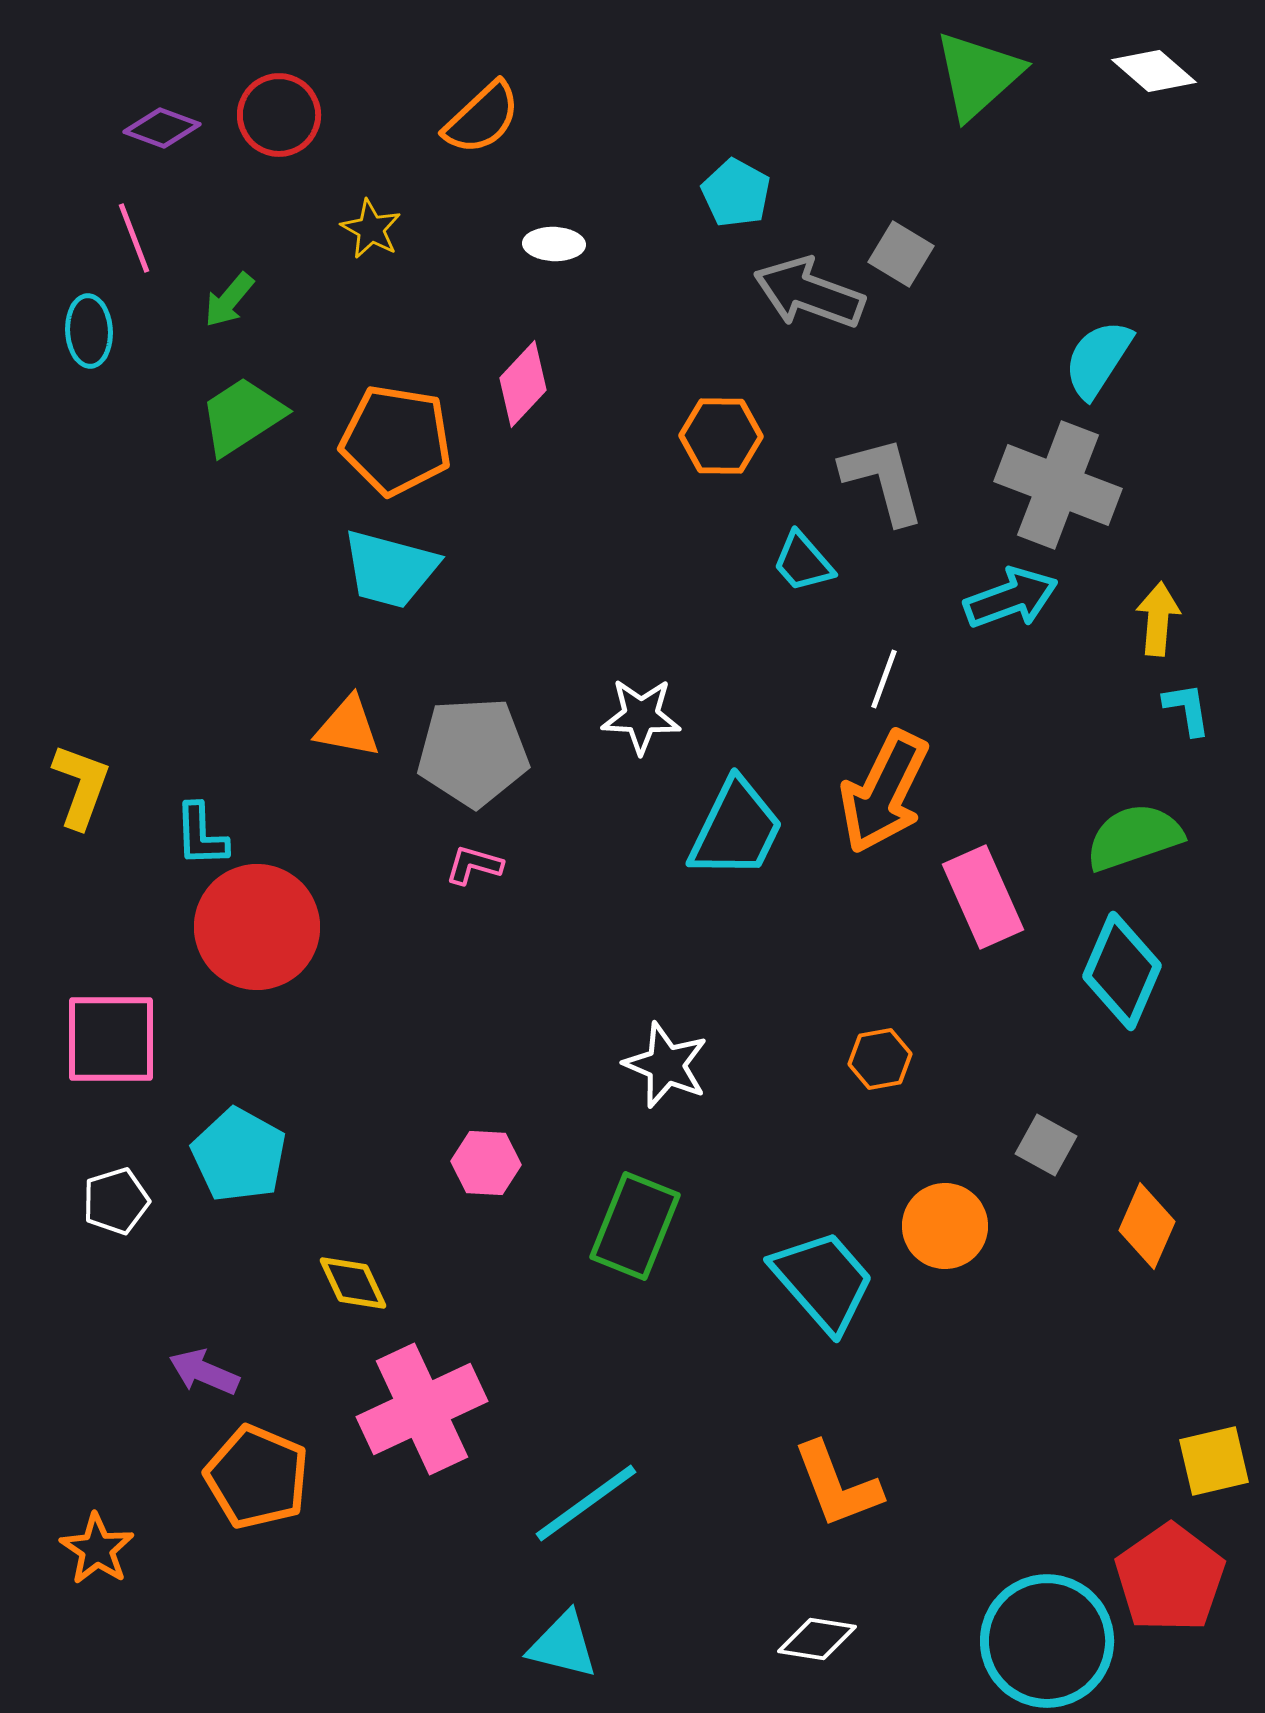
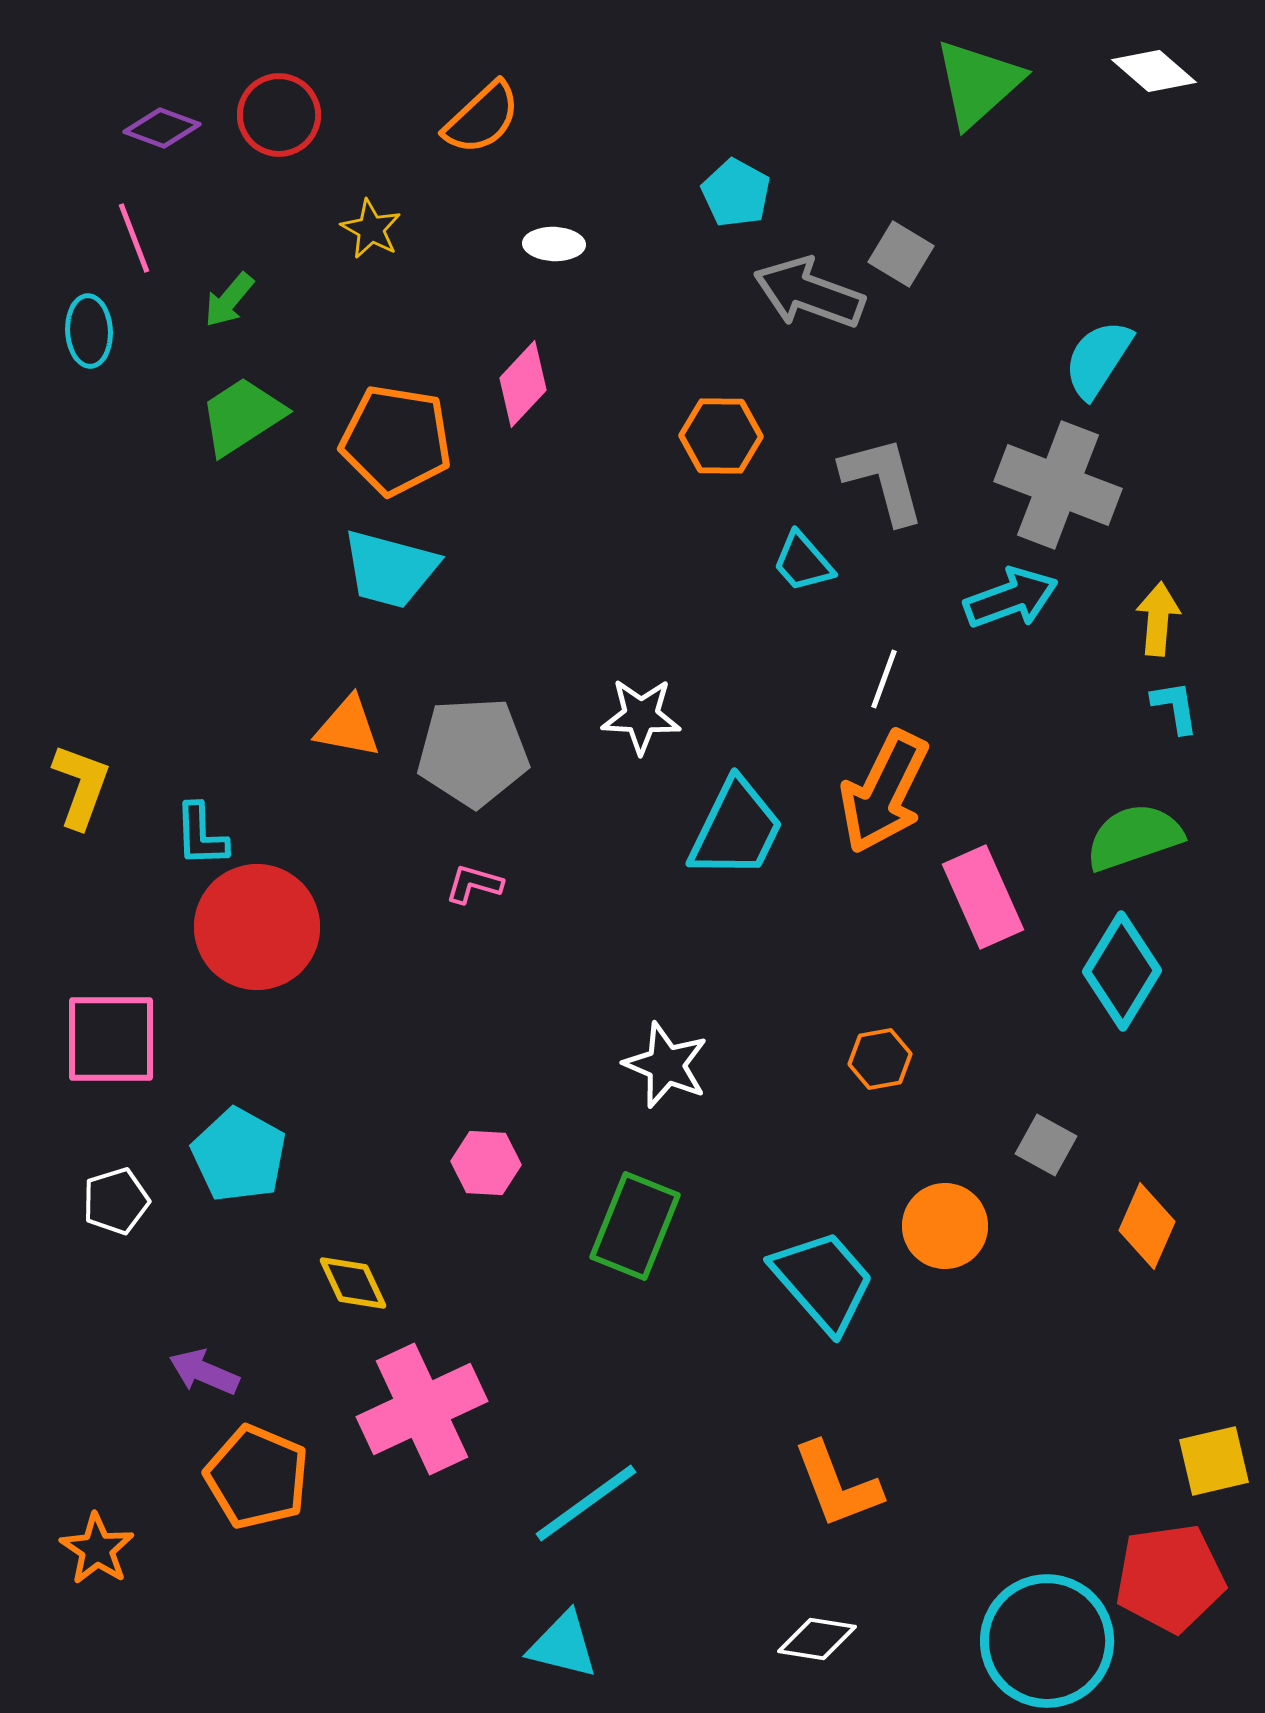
green triangle at (978, 75): moved 8 px down
cyan L-shape at (1187, 709): moved 12 px left, 2 px up
pink L-shape at (474, 865): moved 19 px down
cyan diamond at (1122, 971): rotated 8 degrees clockwise
red pentagon at (1170, 1578): rotated 27 degrees clockwise
